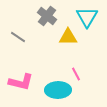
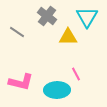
gray line: moved 1 px left, 5 px up
cyan ellipse: moved 1 px left
